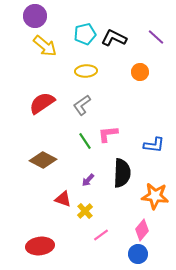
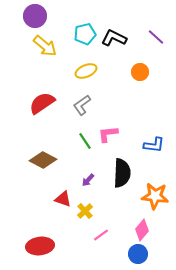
yellow ellipse: rotated 20 degrees counterclockwise
